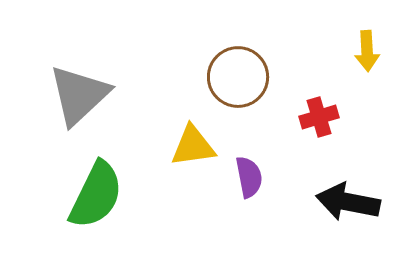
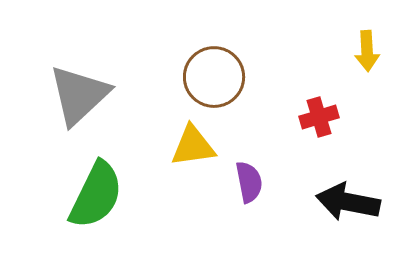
brown circle: moved 24 px left
purple semicircle: moved 5 px down
